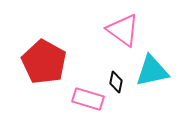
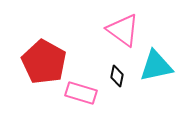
cyan triangle: moved 4 px right, 5 px up
black diamond: moved 1 px right, 6 px up
pink rectangle: moved 7 px left, 6 px up
